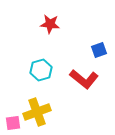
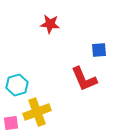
blue square: rotated 14 degrees clockwise
cyan hexagon: moved 24 px left, 15 px down
red L-shape: rotated 28 degrees clockwise
pink square: moved 2 px left
